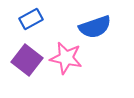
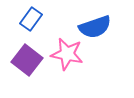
blue rectangle: rotated 25 degrees counterclockwise
pink star: moved 1 px right, 4 px up
